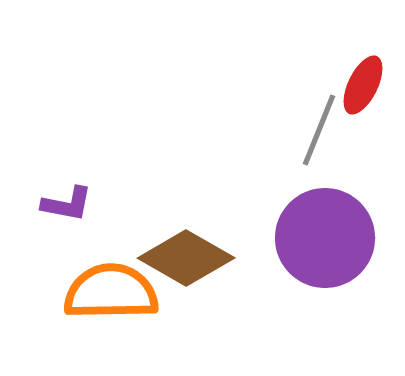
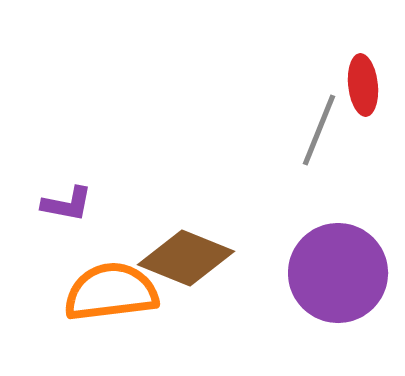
red ellipse: rotated 32 degrees counterclockwise
purple circle: moved 13 px right, 35 px down
brown diamond: rotated 8 degrees counterclockwise
orange semicircle: rotated 6 degrees counterclockwise
